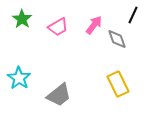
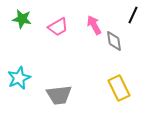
green star: rotated 24 degrees counterclockwise
pink arrow: rotated 66 degrees counterclockwise
gray diamond: moved 3 px left, 2 px down; rotated 10 degrees clockwise
cyan star: rotated 15 degrees clockwise
yellow rectangle: moved 1 px right, 4 px down
gray trapezoid: rotated 32 degrees clockwise
